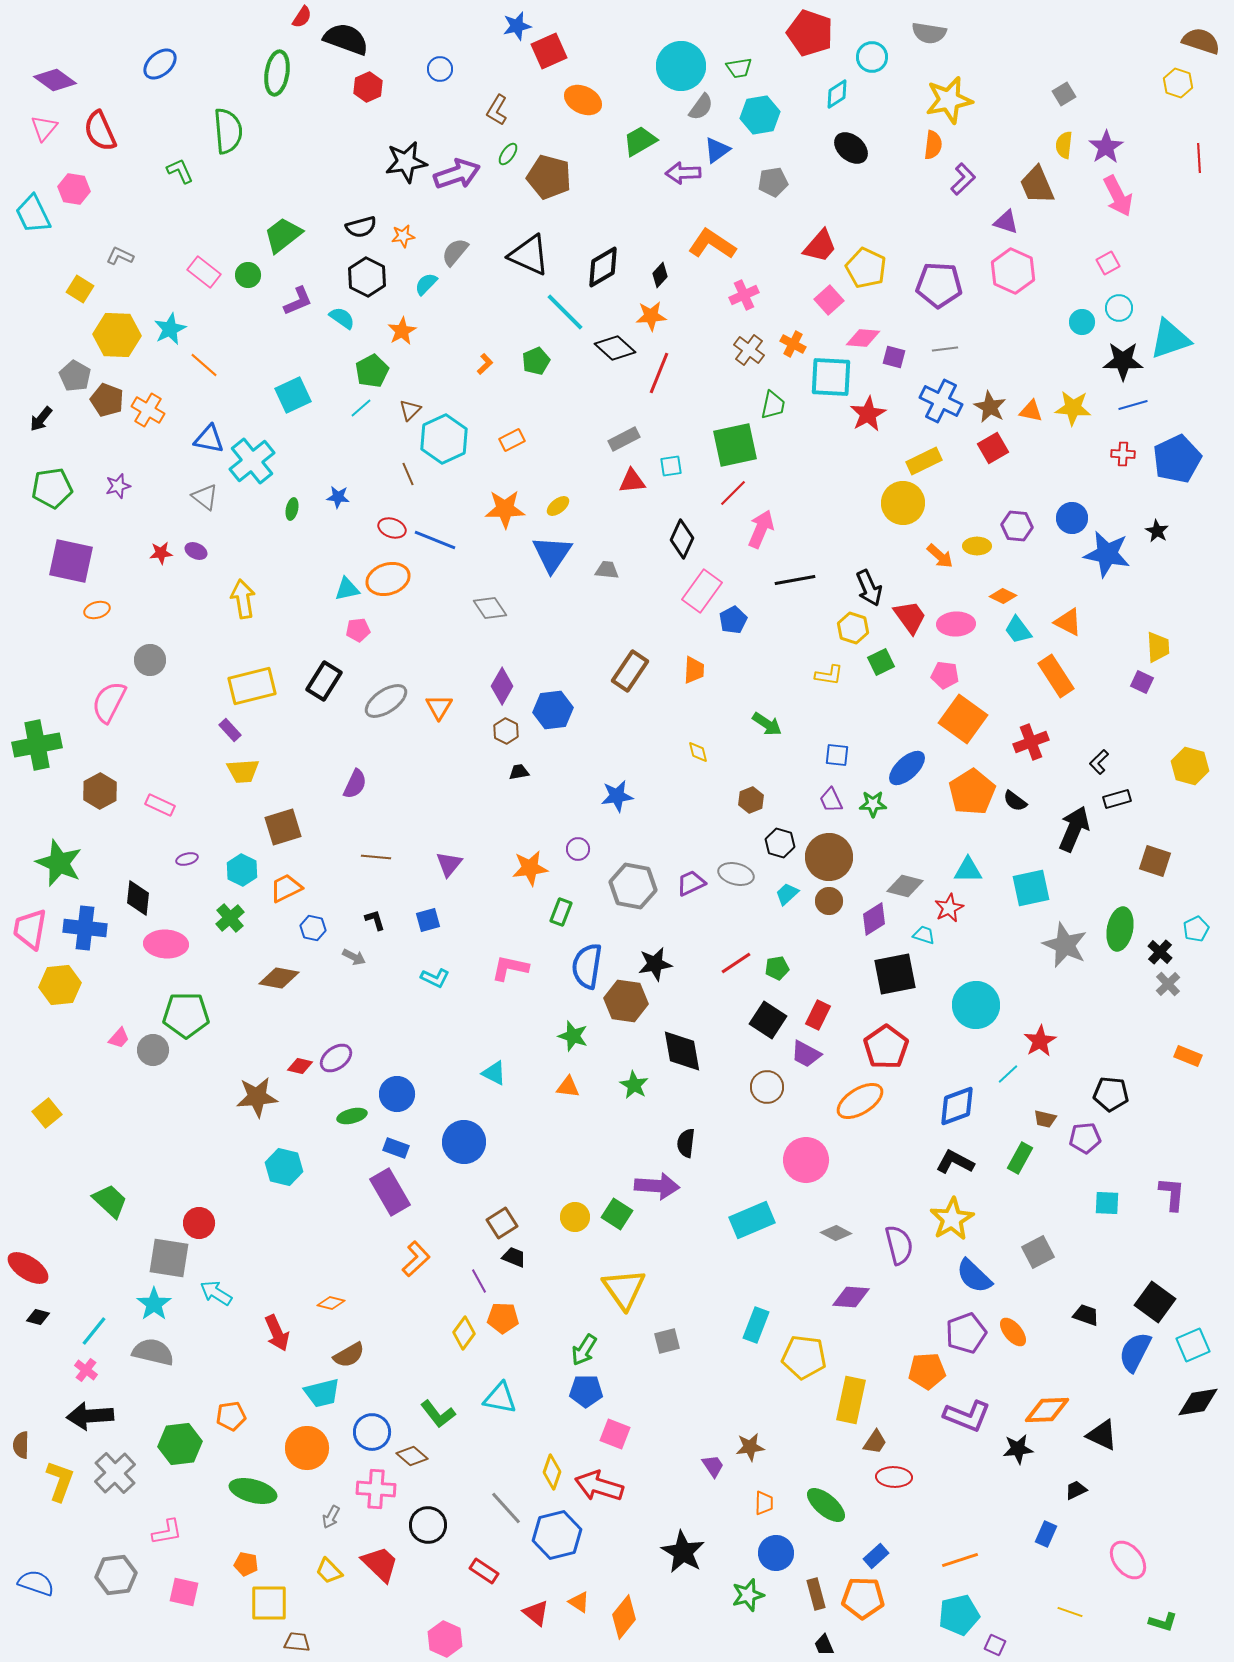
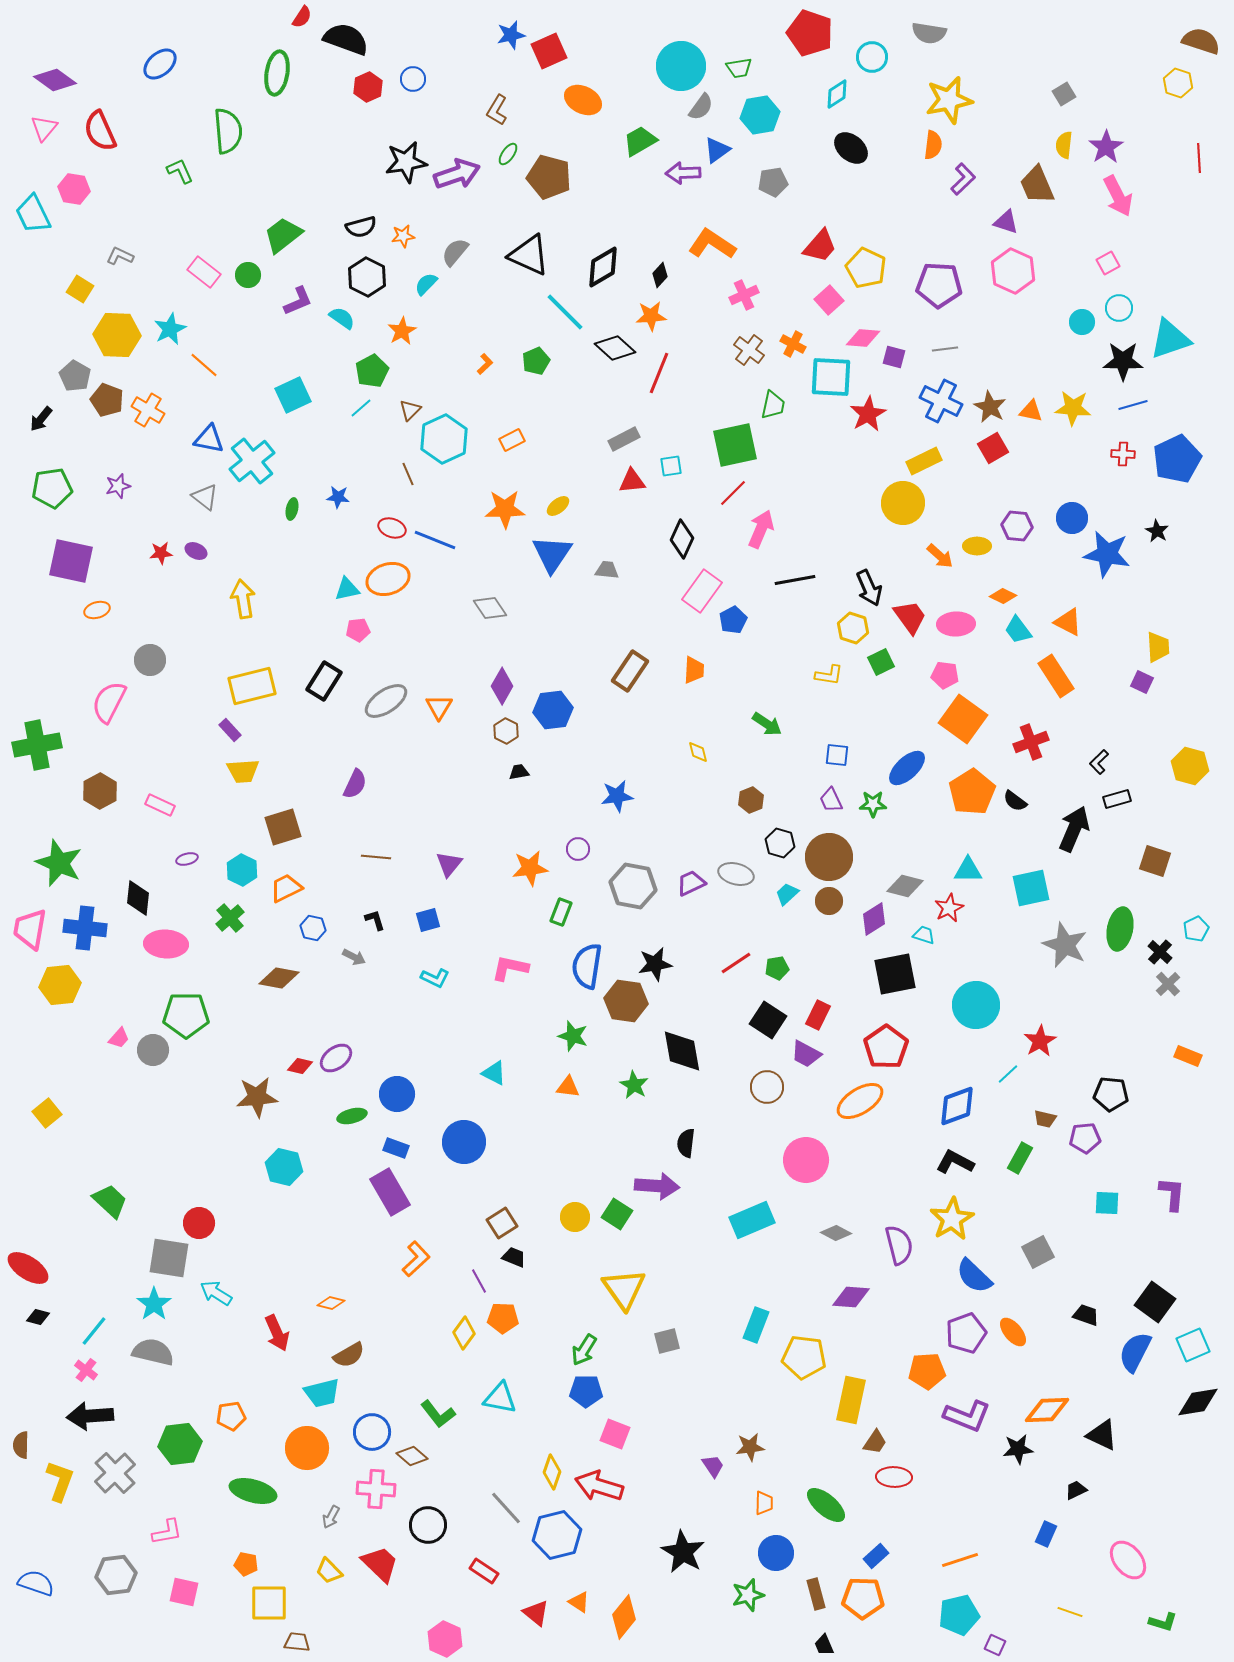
blue star at (517, 26): moved 6 px left, 9 px down
blue circle at (440, 69): moved 27 px left, 10 px down
